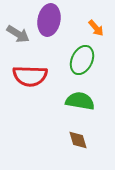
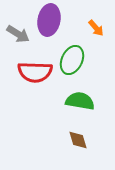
green ellipse: moved 10 px left
red semicircle: moved 5 px right, 4 px up
